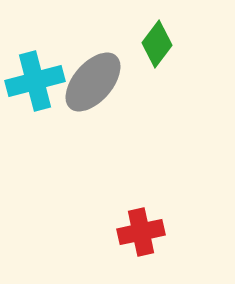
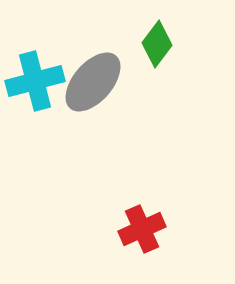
red cross: moved 1 px right, 3 px up; rotated 12 degrees counterclockwise
